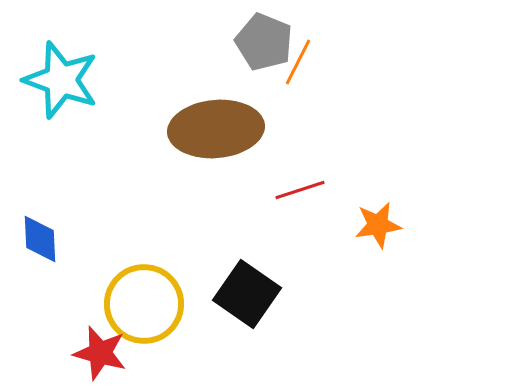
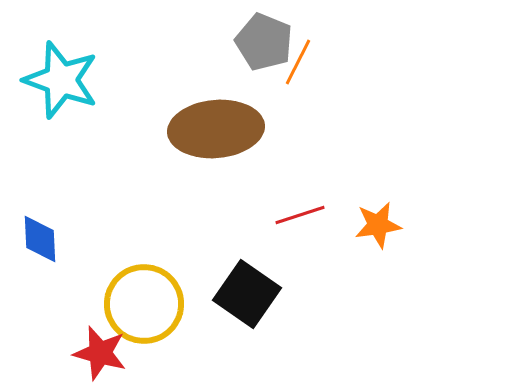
red line: moved 25 px down
